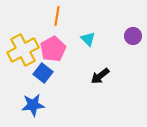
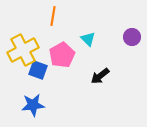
orange line: moved 4 px left
purple circle: moved 1 px left, 1 px down
pink pentagon: moved 9 px right, 6 px down
blue square: moved 5 px left, 3 px up; rotated 18 degrees counterclockwise
